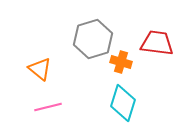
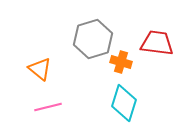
cyan diamond: moved 1 px right
